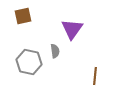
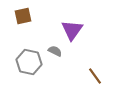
purple triangle: moved 1 px down
gray semicircle: rotated 56 degrees counterclockwise
brown line: rotated 42 degrees counterclockwise
